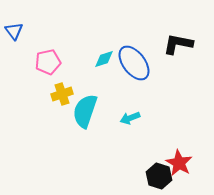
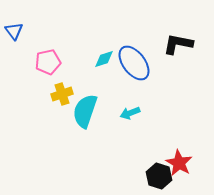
cyan arrow: moved 5 px up
